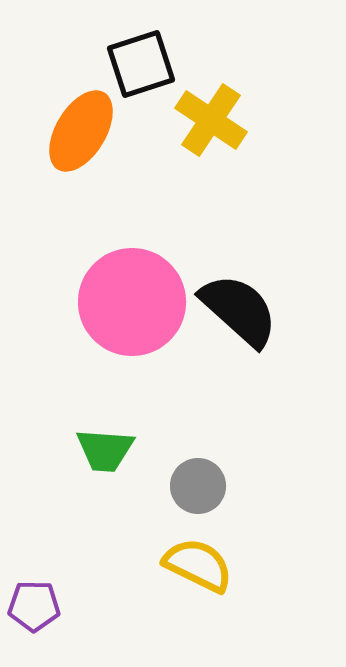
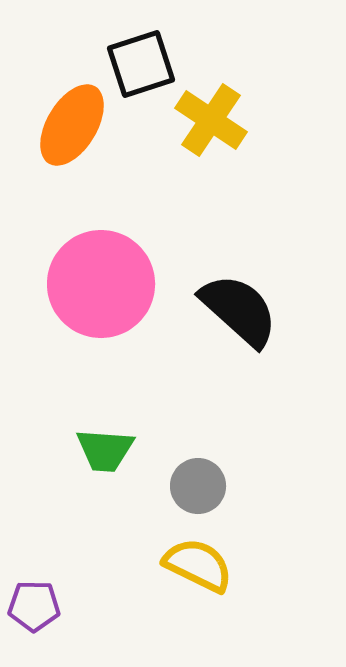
orange ellipse: moved 9 px left, 6 px up
pink circle: moved 31 px left, 18 px up
